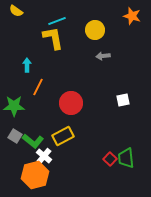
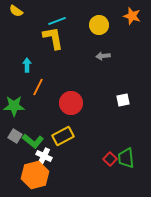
yellow circle: moved 4 px right, 5 px up
white cross: rotated 14 degrees counterclockwise
